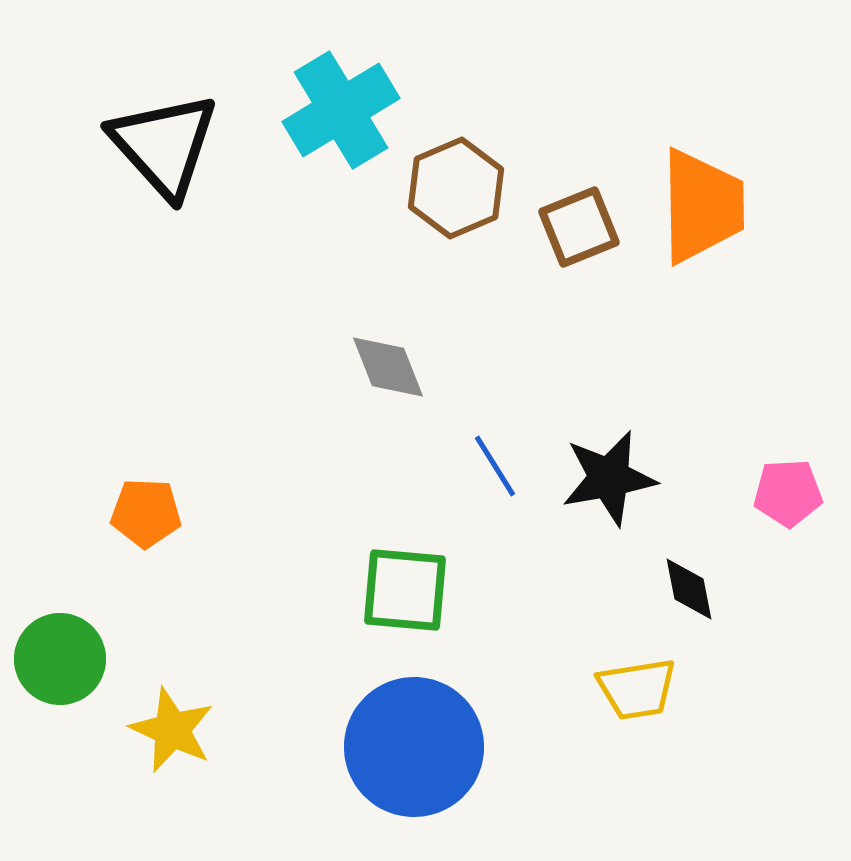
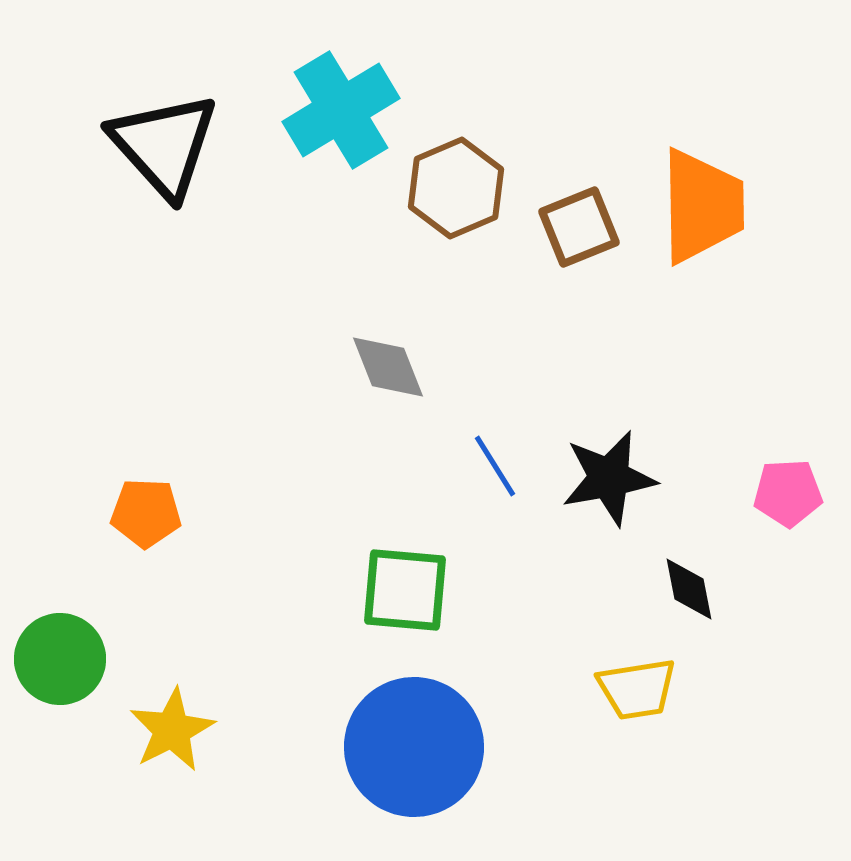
yellow star: rotated 20 degrees clockwise
